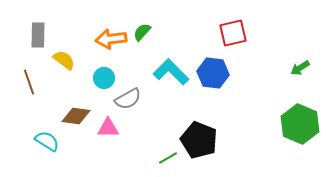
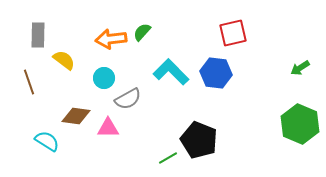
blue hexagon: moved 3 px right
